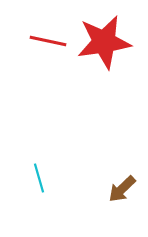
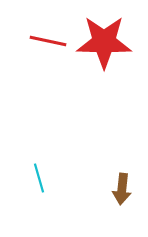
red star: rotated 10 degrees clockwise
brown arrow: rotated 40 degrees counterclockwise
